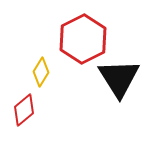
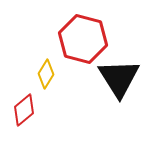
red hexagon: rotated 18 degrees counterclockwise
yellow diamond: moved 5 px right, 2 px down
